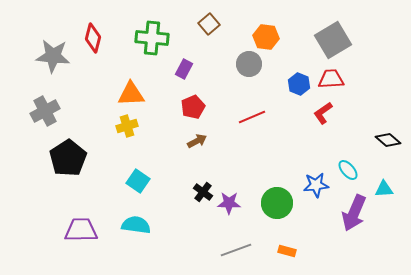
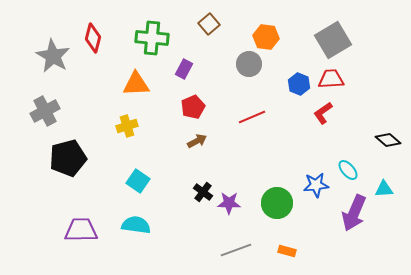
gray star: rotated 24 degrees clockwise
orange triangle: moved 5 px right, 10 px up
black pentagon: rotated 18 degrees clockwise
